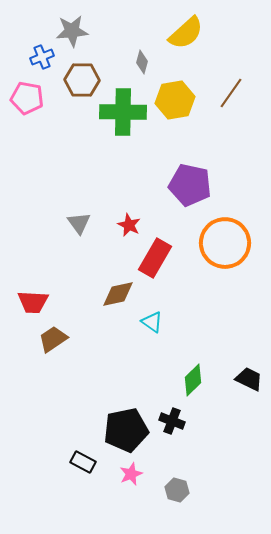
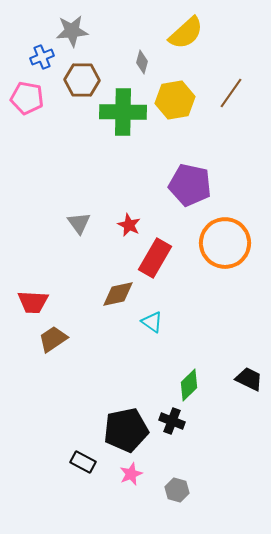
green diamond: moved 4 px left, 5 px down
